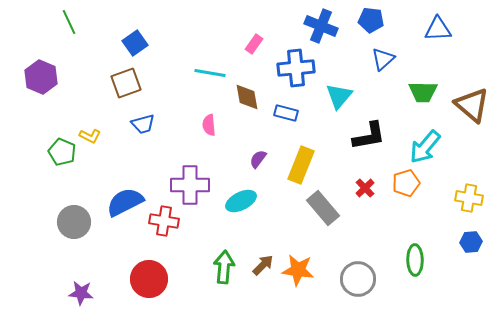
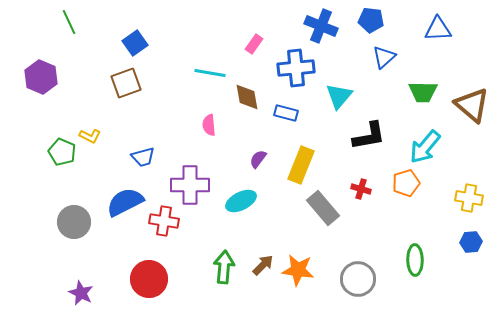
blue triangle at (383, 59): moved 1 px right, 2 px up
blue trapezoid at (143, 124): moved 33 px down
red cross at (365, 188): moved 4 px left, 1 px down; rotated 30 degrees counterclockwise
purple star at (81, 293): rotated 20 degrees clockwise
